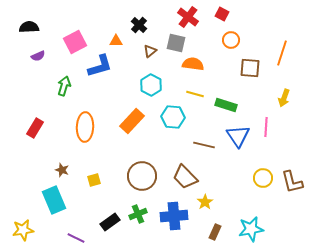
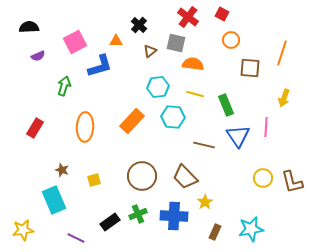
cyan hexagon at (151, 85): moved 7 px right, 2 px down; rotated 25 degrees clockwise
green rectangle at (226, 105): rotated 50 degrees clockwise
blue cross at (174, 216): rotated 8 degrees clockwise
